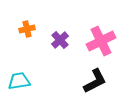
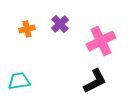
purple cross: moved 16 px up
